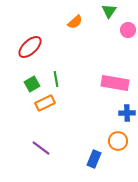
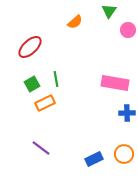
orange circle: moved 6 px right, 13 px down
blue rectangle: rotated 42 degrees clockwise
